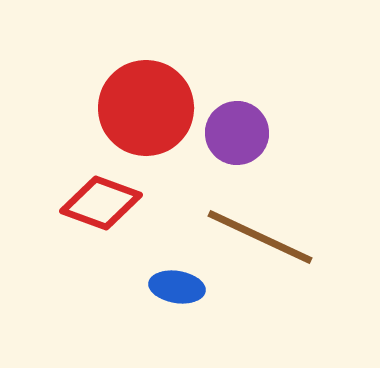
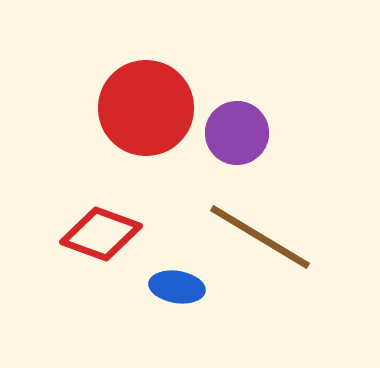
red diamond: moved 31 px down
brown line: rotated 6 degrees clockwise
